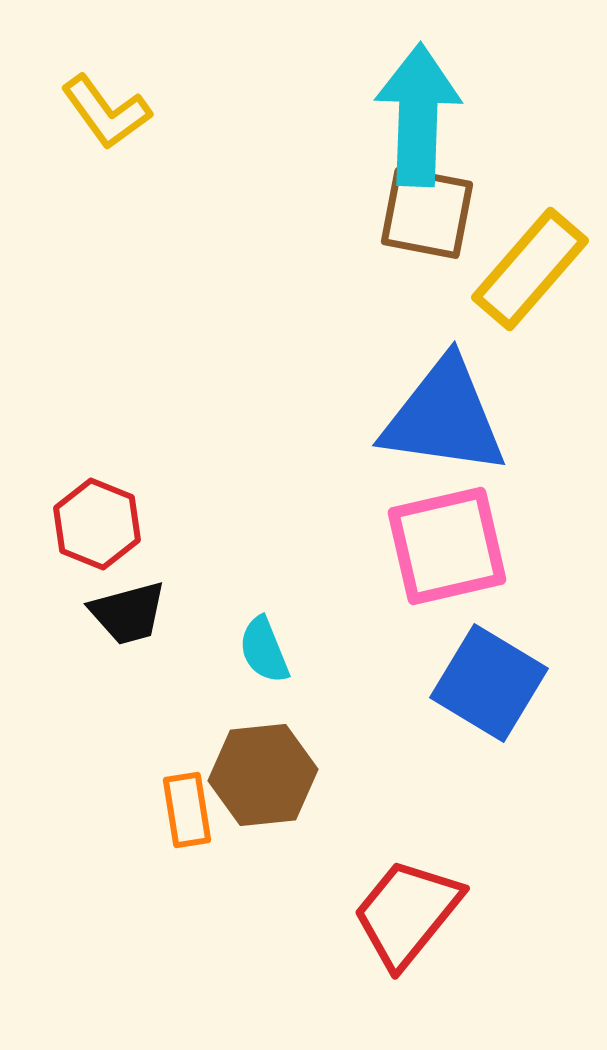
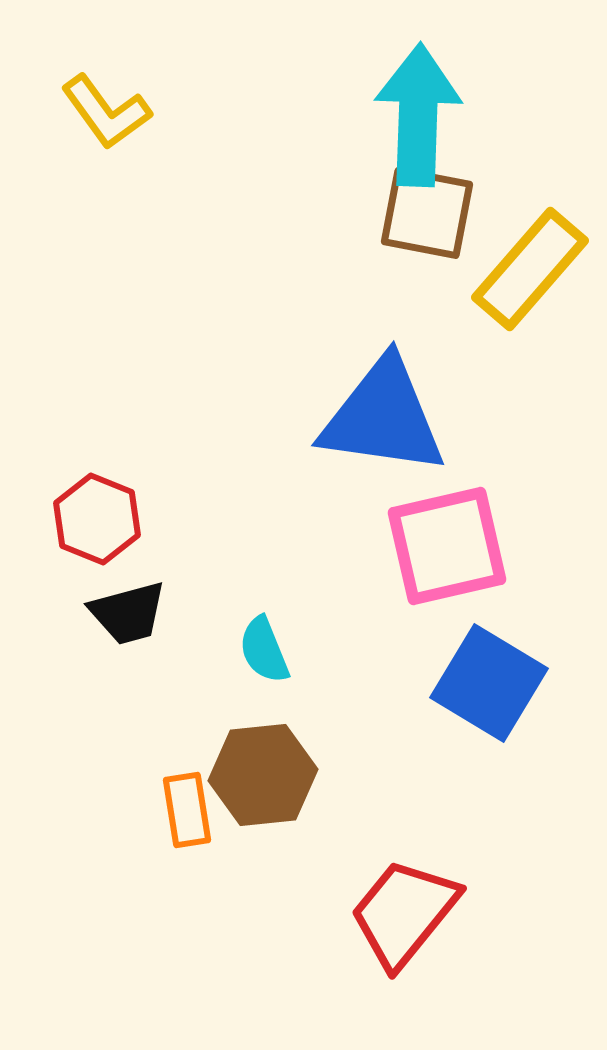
blue triangle: moved 61 px left
red hexagon: moved 5 px up
red trapezoid: moved 3 px left
